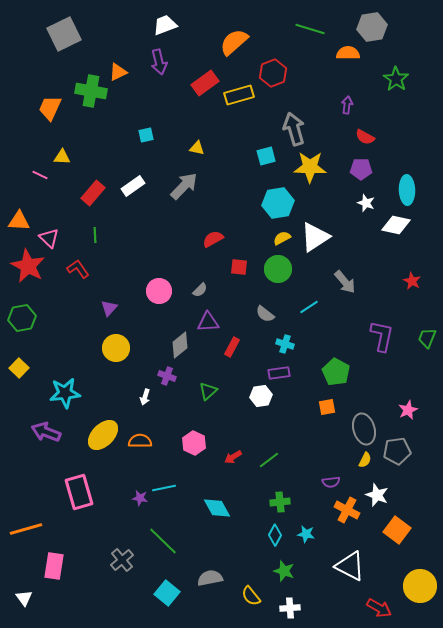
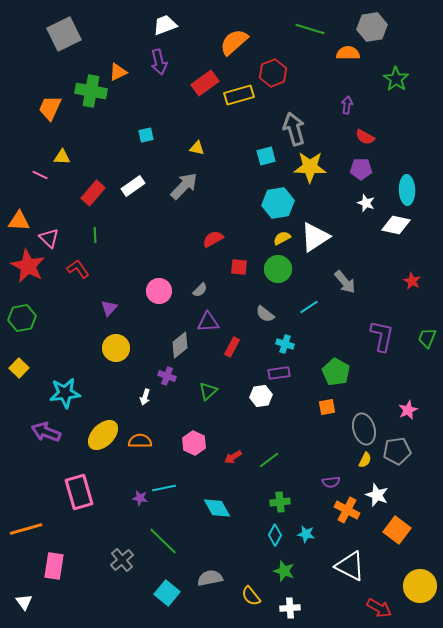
white triangle at (24, 598): moved 4 px down
